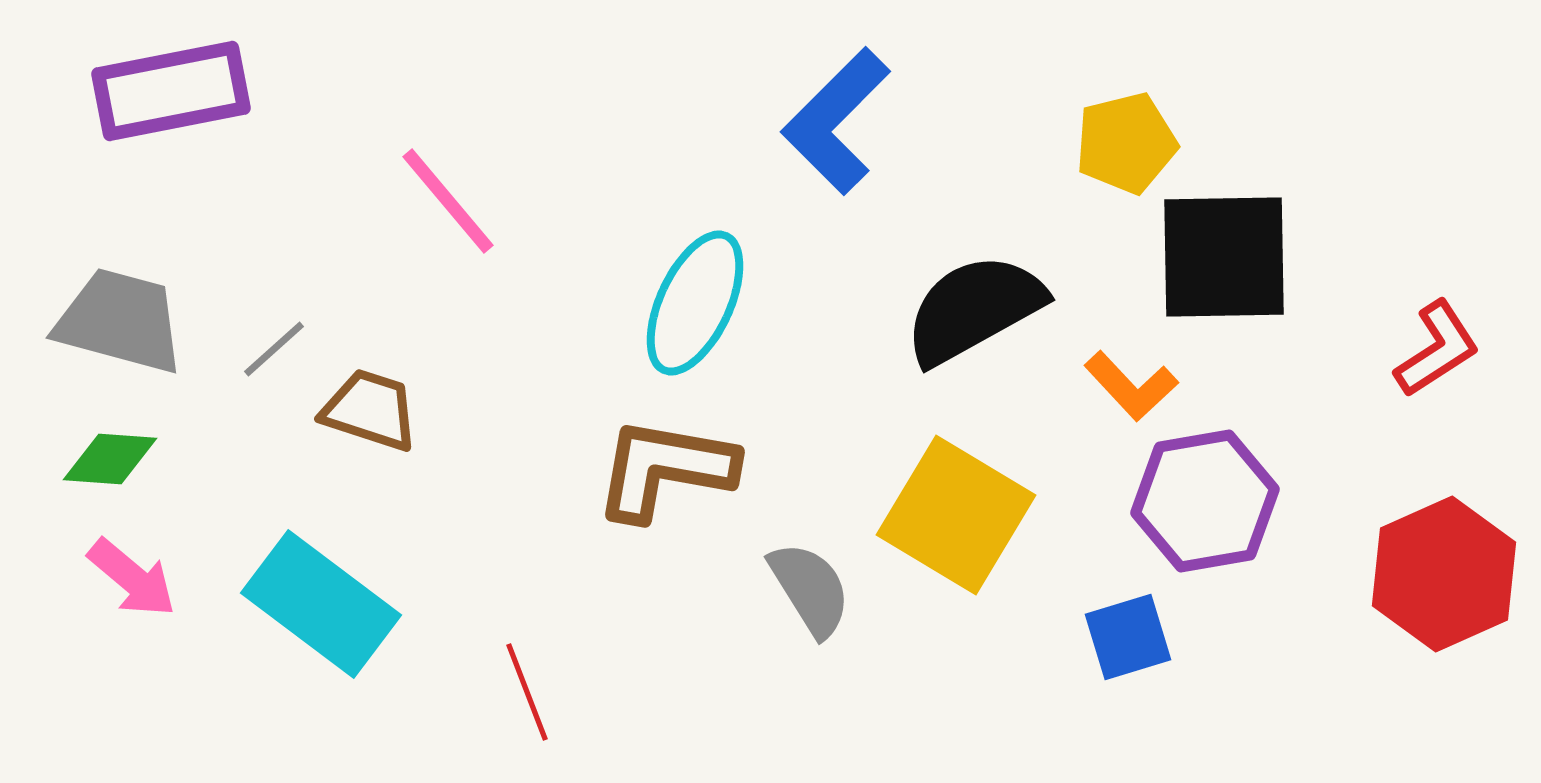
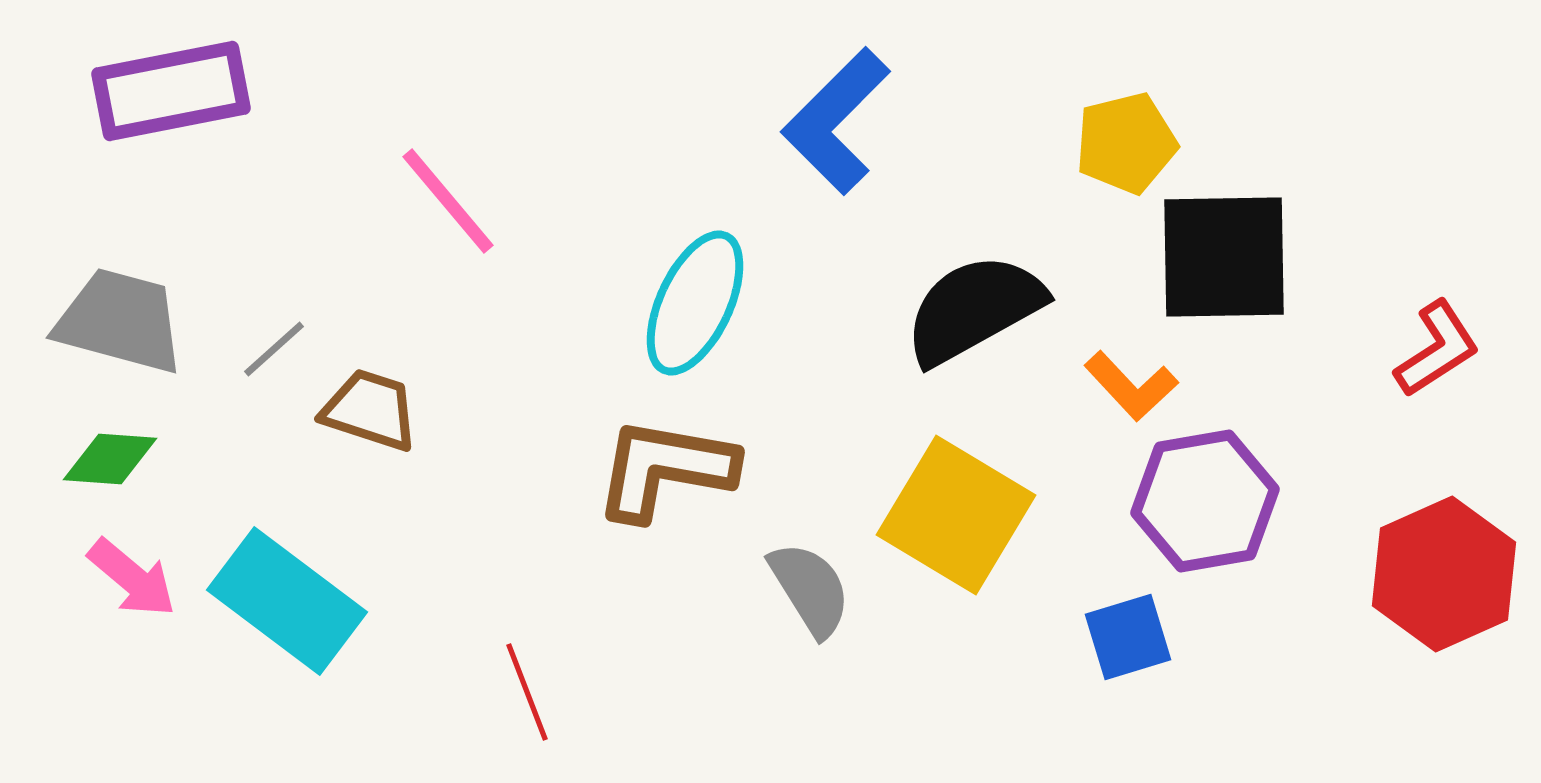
cyan rectangle: moved 34 px left, 3 px up
